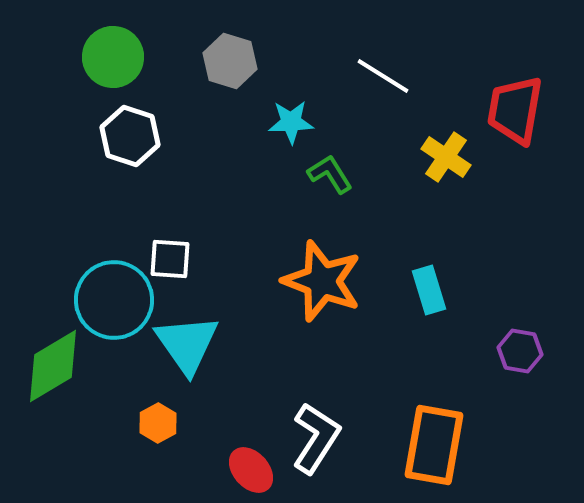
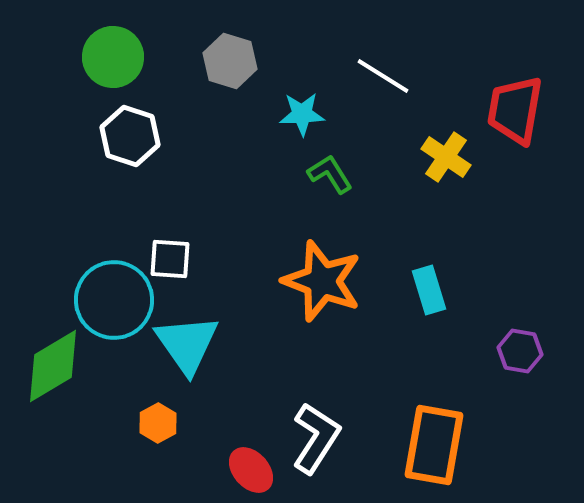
cyan star: moved 11 px right, 8 px up
